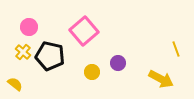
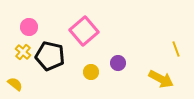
yellow circle: moved 1 px left
